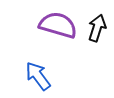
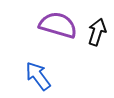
black arrow: moved 4 px down
